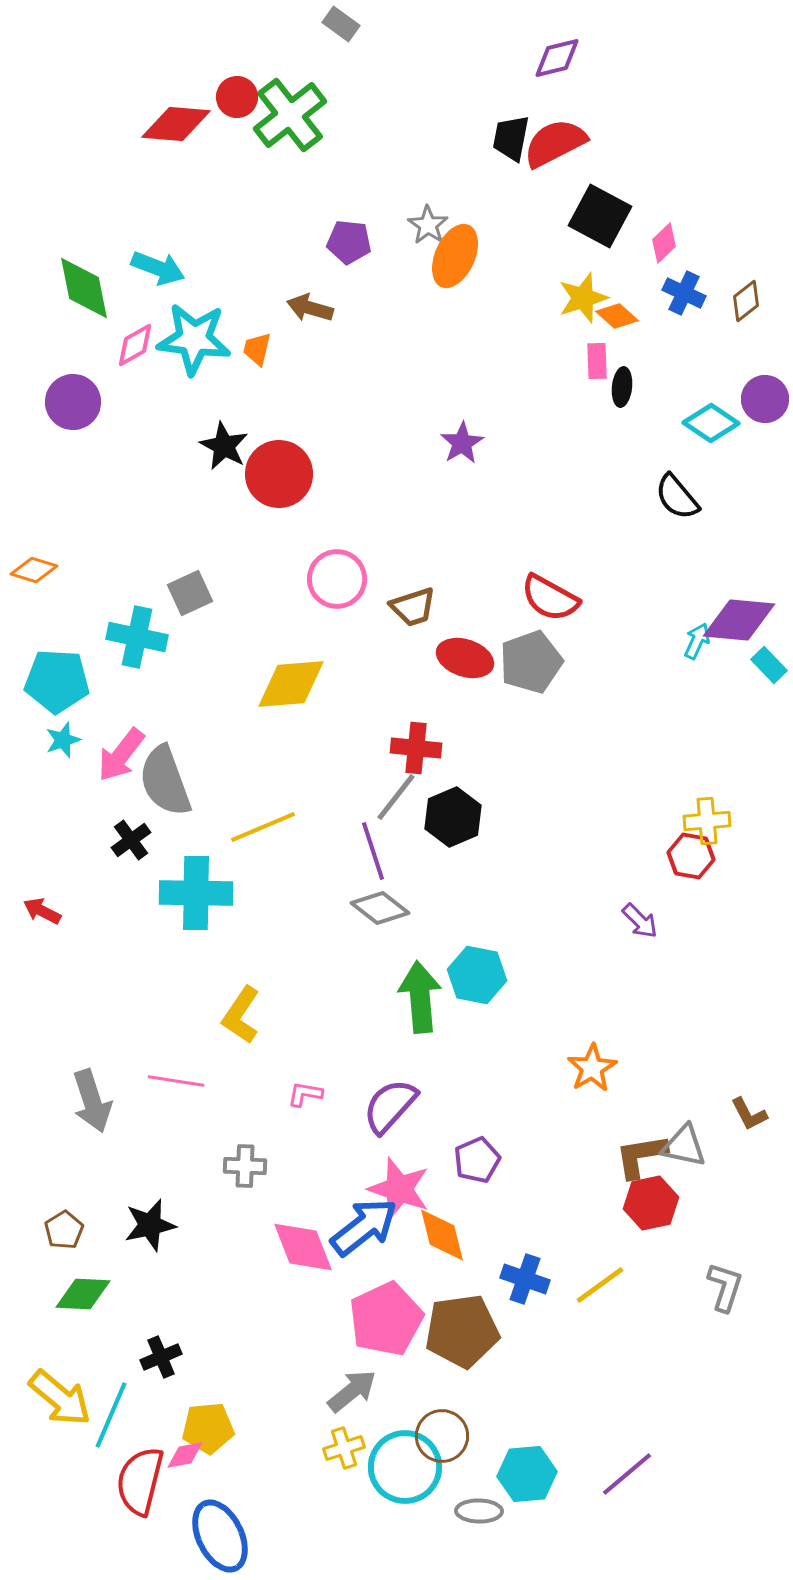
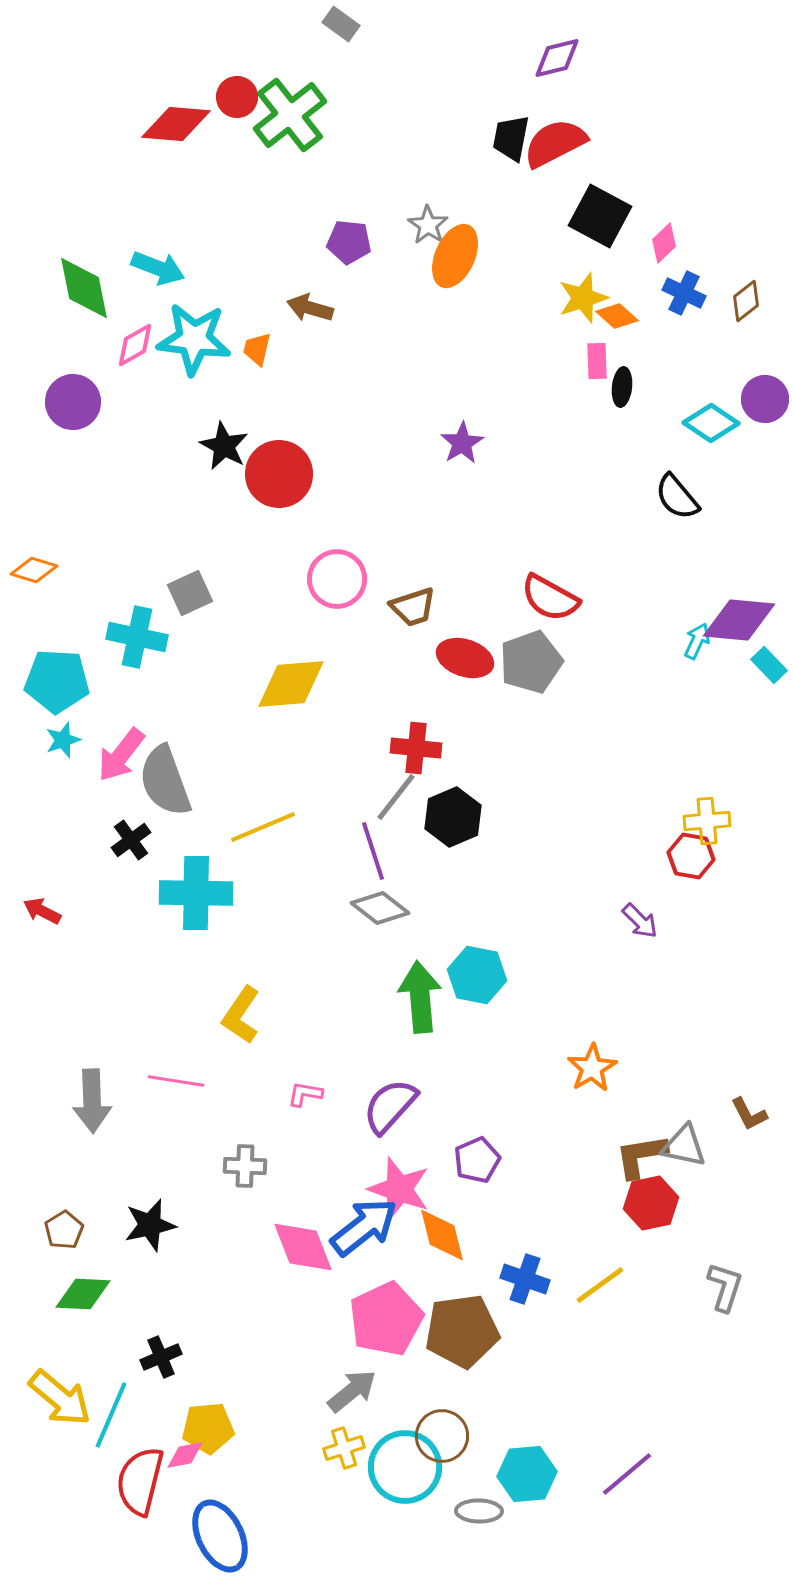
gray arrow at (92, 1101): rotated 16 degrees clockwise
